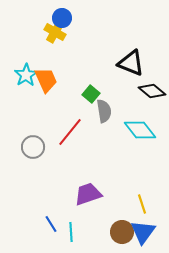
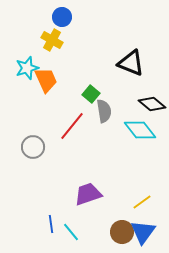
blue circle: moved 1 px up
yellow cross: moved 3 px left, 8 px down
cyan star: moved 1 px right, 7 px up; rotated 15 degrees clockwise
black diamond: moved 13 px down
red line: moved 2 px right, 6 px up
yellow line: moved 2 px up; rotated 72 degrees clockwise
blue line: rotated 24 degrees clockwise
cyan line: rotated 36 degrees counterclockwise
